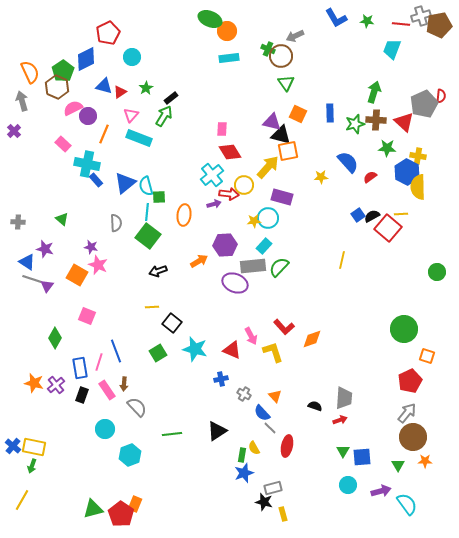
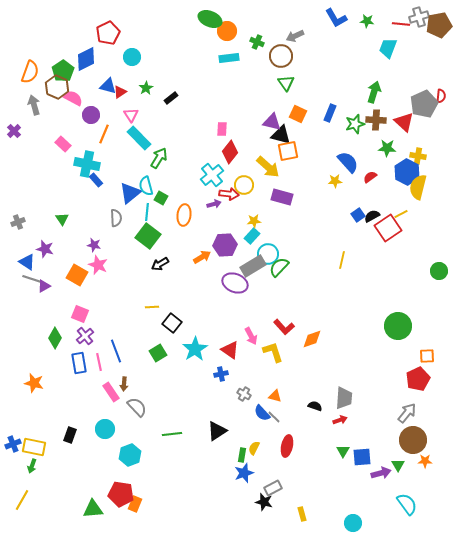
gray cross at (421, 16): moved 2 px left, 1 px down
green cross at (268, 49): moved 11 px left, 7 px up
cyan trapezoid at (392, 49): moved 4 px left, 1 px up
orange semicircle at (30, 72): rotated 45 degrees clockwise
blue triangle at (104, 86): moved 4 px right
gray arrow at (22, 101): moved 12 px right, 4 px down
pink semicircle at (73, 108): moved 10 px up; rotated 54 degrees clockwise
blue rectangle at (330, 113): rotated 24 degrees clockwise
pink triangle at (131, 115): rotated 14 degrees counterclockwise
purple circle at (88, 116): moved 3 px right, 1 px up
green arrow at (164, 116): moved 5 px left, 42 px down
cyan rectangle at (139, 138): rotated 25 degrees clockwise
red diamond at (230, 152): rotated 70 degrees clockwise
yellow arrow at (268, 167): rotated 90 degrees clockwise
yellow star at (321, 177): moved 14 px right, 4 px down
blue triangle at (125, 183): moved 5 px right, 10 px down
yellow semicircle at (418, 187): rotated 15 degrees clockwise
green square at (159, 197): moved 2 px right, 1 px down; rotated 32 degrees clockwise
yellow line at (401, 214): rotated 24 degrees counterclockwise
cyan circle at (268, 218): moved 36 px down
green triangle at (62, 219): rotated 16 degrees clockwise
gray cross at (18, 222): rotated 24 degrees counterclockwise
gray semicircle at (116, 223): moved 5 px up
red square at (388, 228): rotated 16 degrees clockwise
cyan rectangle at (264, 246): moved 12 px left, 10 px up
purple star at (91, 247): moved 3 px right, 2 px up
orange arrow at (199, 261): moved 3 px right, 4 px up
gray rectangle at (253, 266): rotated 25 degrees counterclockwise
black arrow at (158, 271): moved 2 px right, 7 px up; rotated 12 degrees counterclockwise
green circle at (437, 272): moved 2 px right, 1 px up
purple triangle at (47, 286): moved 3 px left; rotated 24 degrees clockwise
pink square at (87, 316): moved 7 px left, 2 px up
green circle at (404, 329): moved 6 px left, 3 px up
cyan star at (195, 349): rotated 25 degrees clockwise
red triangle at (232, 350): moved 2 px left; rotated 12 degrees clockwise
orange square at (427, 356): rotated 21 degrees counterclockwise
pink line at (99, 362): rotated 30 degrees counterclockwise
blue rectangle at (80, 368): moved 1 px left, 5 px up
blue cross at (221, 379): moved 5 px up
red pentagon at (410, 381): moved 8 px right, 2 px up
purple cross at (56, 385): moved 29 px right, 49 px up
pink rectangle at (107, 390): moved 4 px right, 2 px down
black rectangle at (82, 395): moved 12 px left, 40 px down
orange triangle at (275, 396): rotated 32 degrees counterclockwise
gray line at (270, 428): moved 4 px right, 11 px up
brown circle at (413, 437): moved 3 px down
blue cross at (13, 446): moved 2 px up; rotated 28 degrees clockwise
yellow semicircle at (254, 448): rotated 56 degrees clockwise
cyan circle at (348, 485): moved 5 px right, 38 px down
gray rectangle at (273, 488): rotated 12 degrees counterclockwise
purple arrow at (381, 491): moved 18 px up
green triangle at (93, 509): rotated 10 degrees clockwise
red pentagon at (121, 514): moved 20 px up; rotated 25 degrees counterclockwise
yellow rectangle at (283, 514): moved 19 px right
